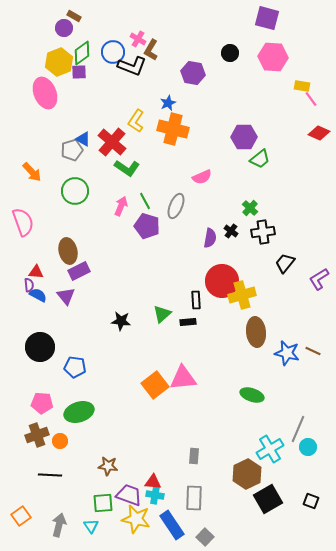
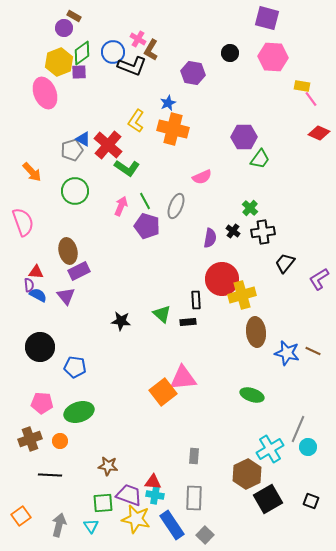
red cross at (112, 142): moved 4 px left, 3 px down
green trapezoid at (260, 159): rotated 15 degrees counterclockwise
black cross at (231, 231): moved 2 px right
red circle at (222, 281): moved 2 px up
green triangle at (162, 314): rotated 36 degrees counterclockwise
orange square at (155, 385): moved 8 px right, 7 px down
brown cross at (37, 435): moved 7 px left, 4 px down
gray square at (205, 537): moved 2 px up
